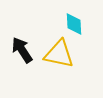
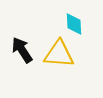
yellow triangle: rotated 8 degrees counterclockwise
